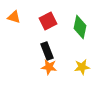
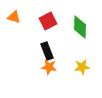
green diamond: rotated 10 degrees counterclockwise
